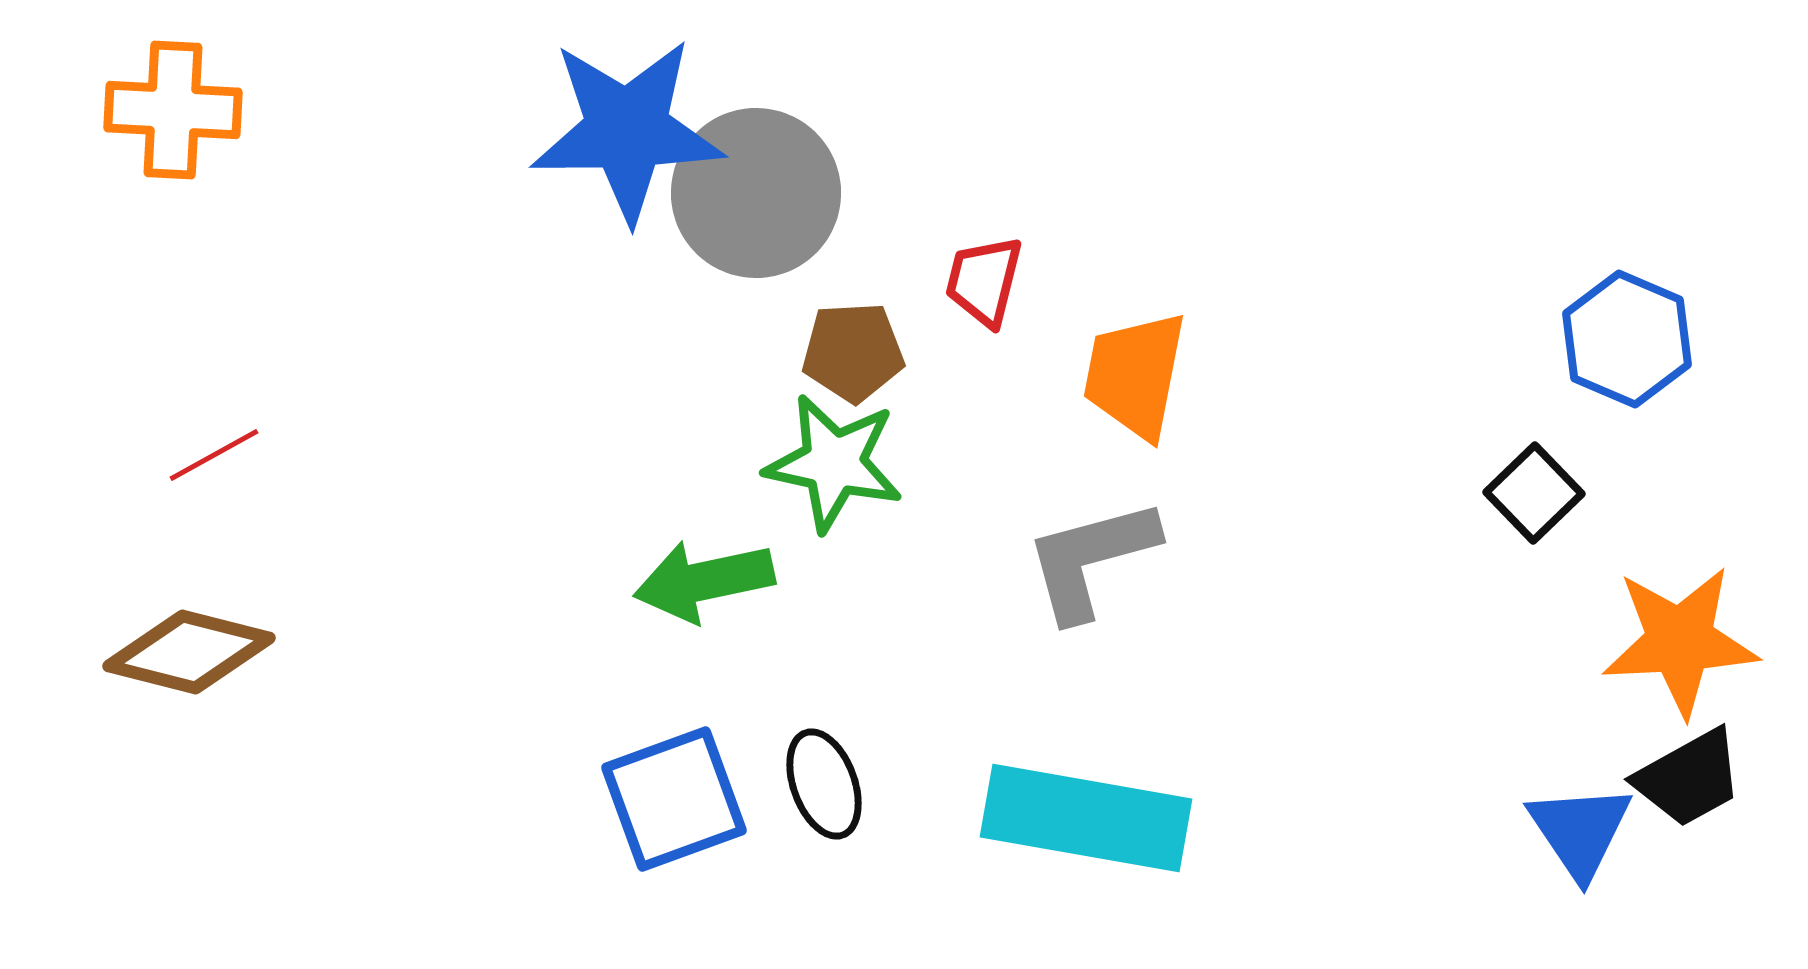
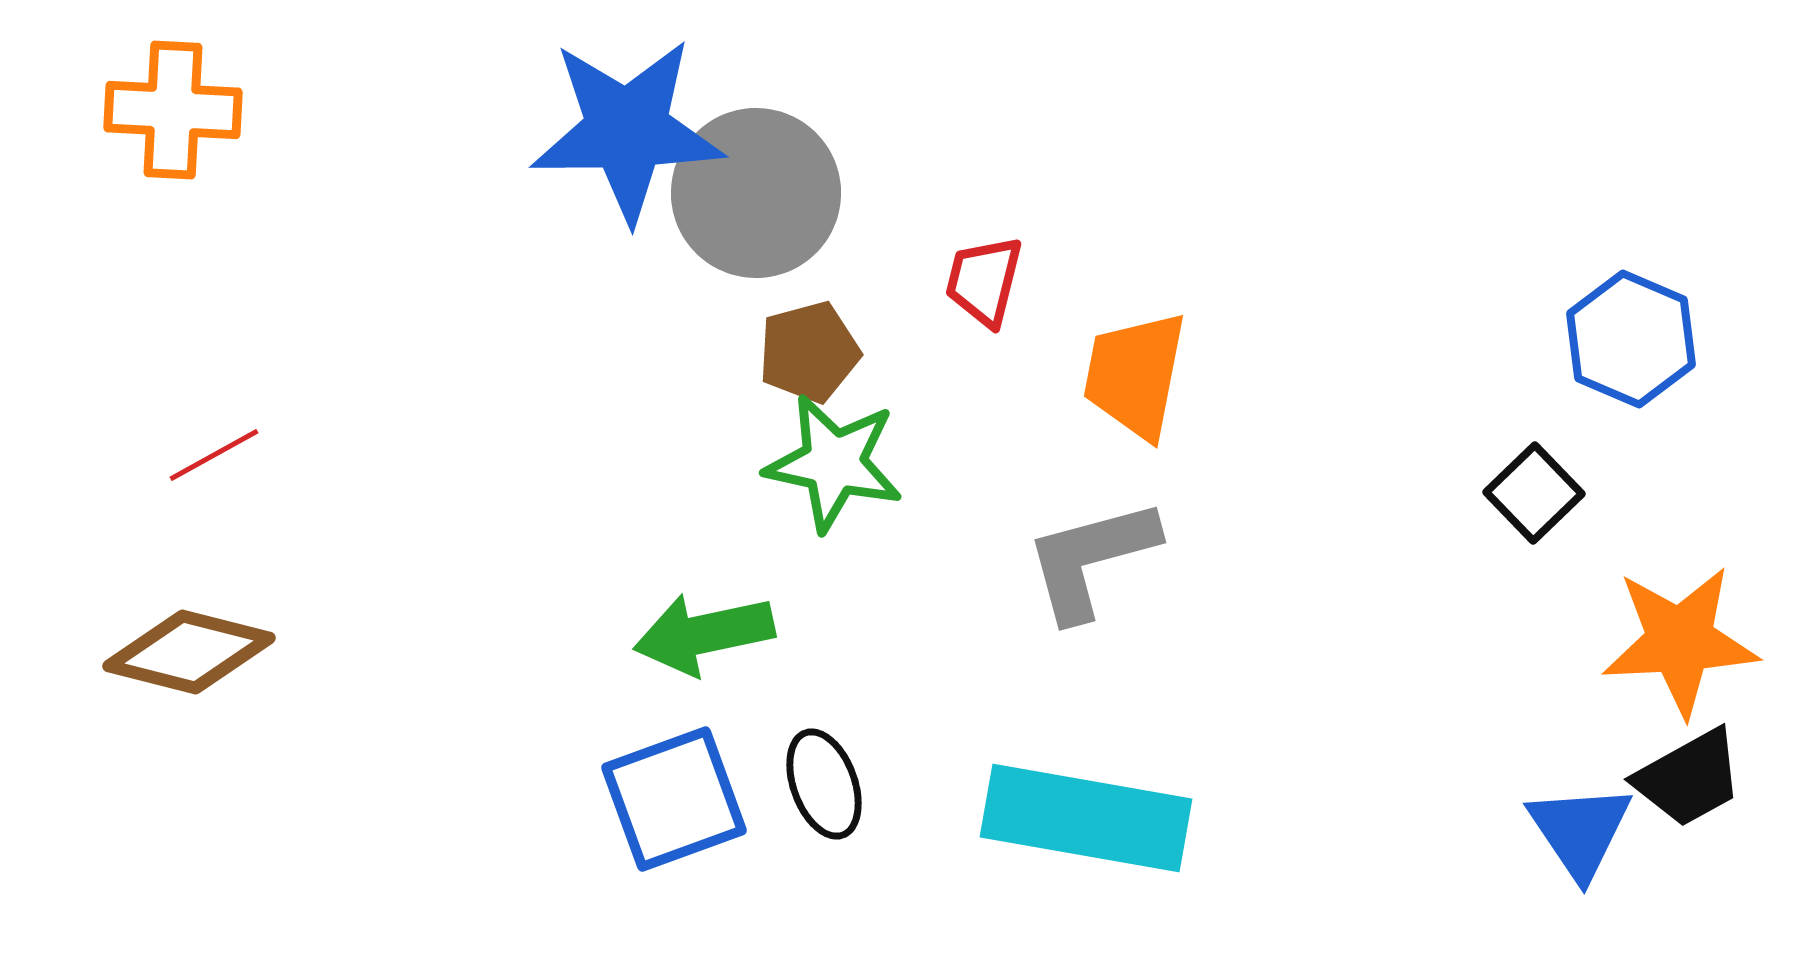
blue hexagon: moved 4 px right
brown pentagon: moved 44 px left; rotated 12 degrees counterclockwise
green arrow: moved 53 px down
